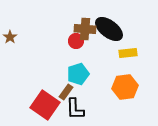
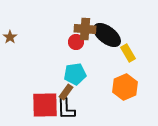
black ellipse: moved 2 px left, 6 px down
red circle: moved 1 px down
yellow rectangle: rotated 66 degrees clockwise
cyan pentagon: moved 3 px left; rotated 10 degrees clockwise
orange hexagon: rotated 15 degrees counterclockwise
red square: rotated 36 degrees counterclockwise
black L-shape: moved 9 px left
